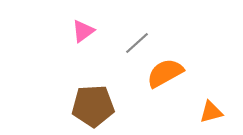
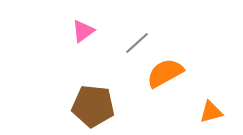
brown pentagon: rotated 9 degrees clockwise
